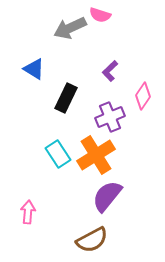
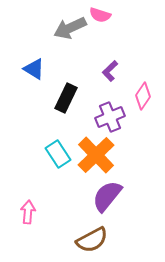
orange cross: rotated 12 degrees counterclockwise
